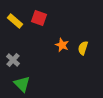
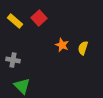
red square: rotated 28 degrees clockwise
gray cross: rotated 32 degrees counterclockwise
green triangle: moved 2 px down
